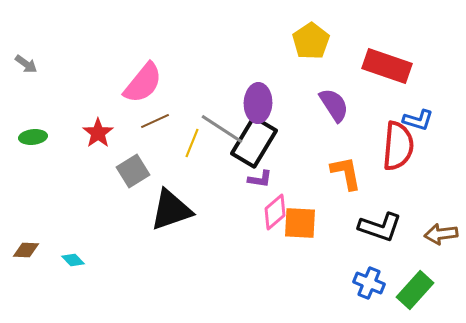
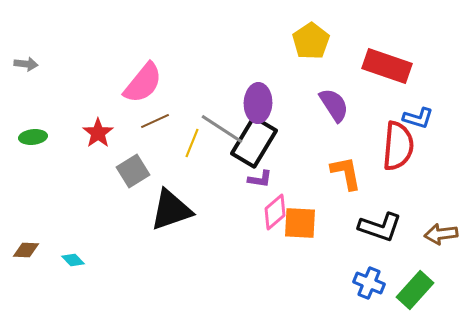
gray arrow: rotated 30 degrees counterclockwise
blue L-shape: moved 2 px up
